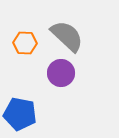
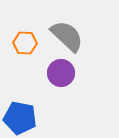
blue pentagon: moved 4 px down
